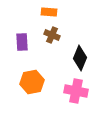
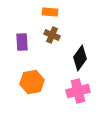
orange rectangle: moved 1 px right
black diamond: rotated 15 degrees clockwise
pink cross: moved 2 px right; rotated 25 degrees counterclockwise
